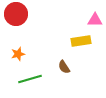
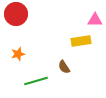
green line: moved 6 px right, 2 px down
